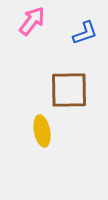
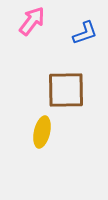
brown square: moved 3 px left
yellow ellipse: moved 1 px down; rotated 24 degrees clockwise
